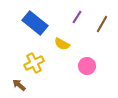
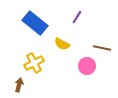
brown line: moved 24 px down; rotated 72 degrees clockwise
brown arrow: rotated 64 degrees clockwise
